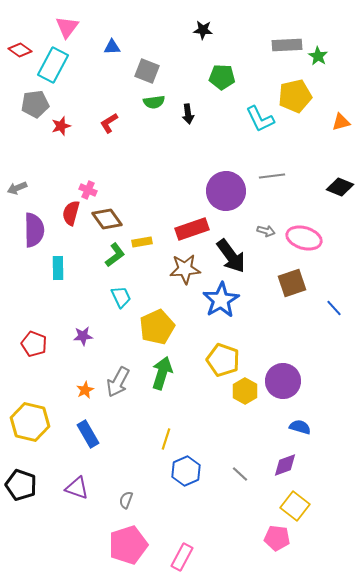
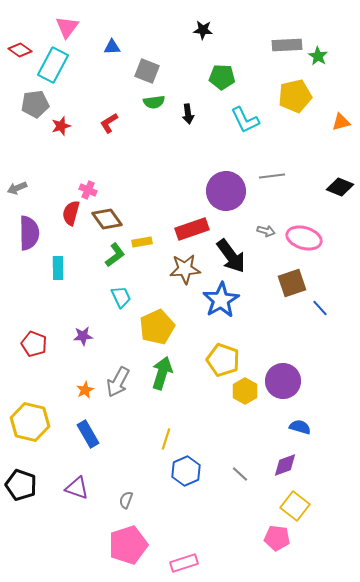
cyan L-shape at (260, 119): moved 15 px left, 1 px down
purple semicircle at (34, 230): moved 5 px left, 3 px down
blue line at (334, 308): moved 14 px left
pink rectangle at (182, 557): moved 2 px right, 6 px down; rotated 44 degrees clockwise
